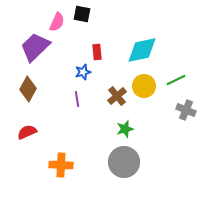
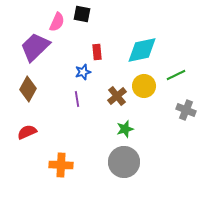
green line: moved 5 px up
